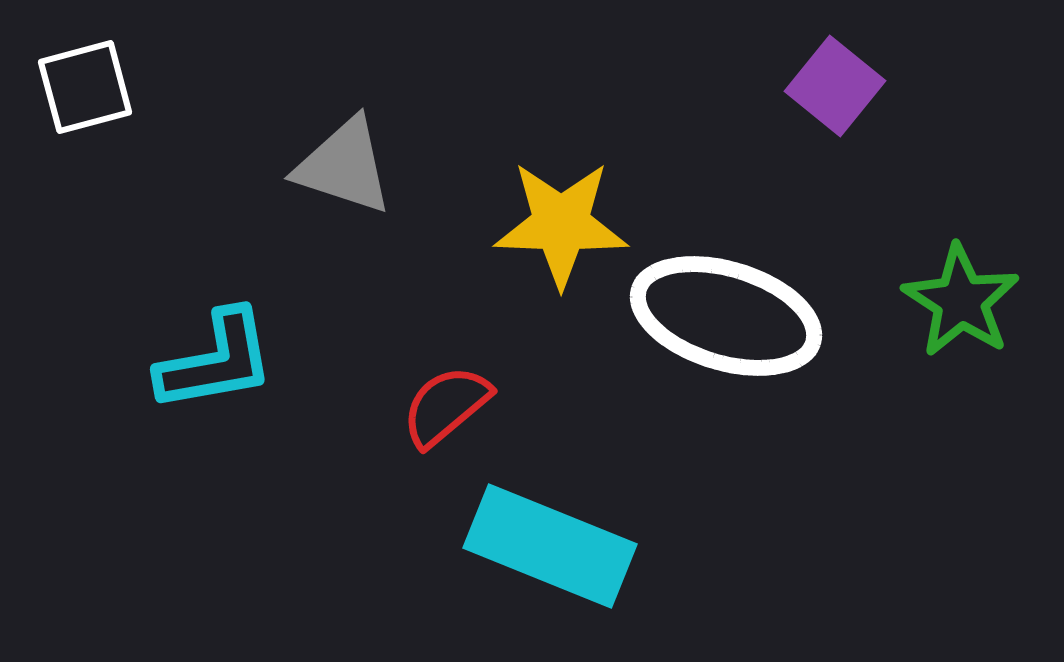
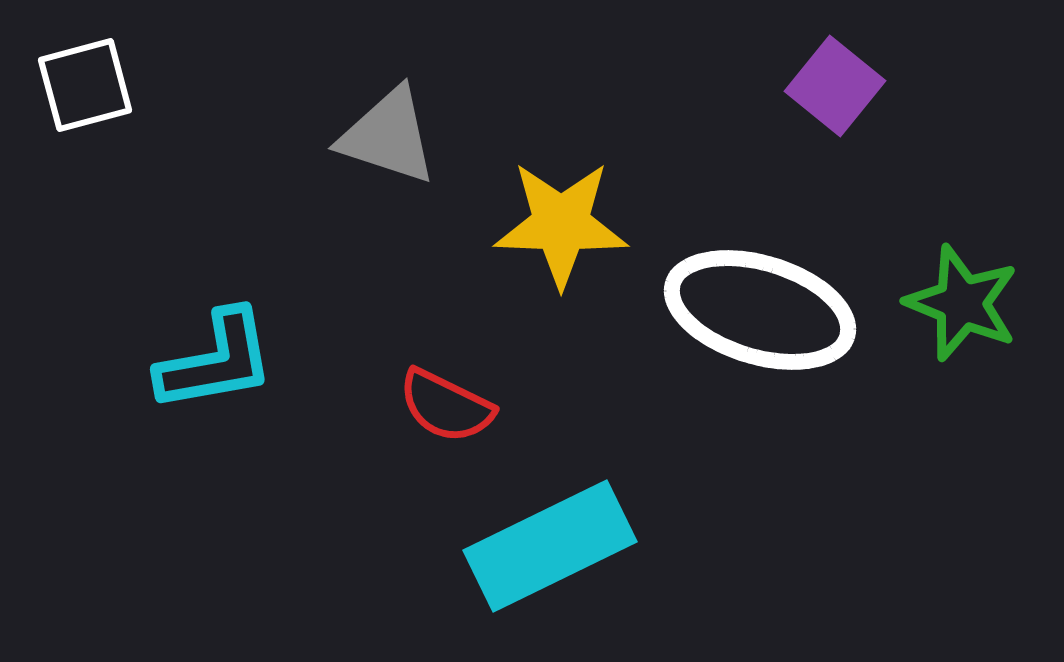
white square: moved 2 px up
gray triangle: moved 44 px right, 30 px up
green star: moved 1 px right, 2 px down; rotated 11 degrees counterclockwise
white ellipse: moved 34 px right, 6 px up
red semicircle: rotated 114 degrees counterclockwise
cyan rectangle: rotated 48 degrees counterclockwise
